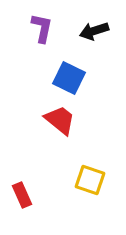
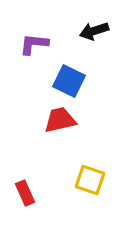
purple L-shape: moved 8 px left, 16 px down; rotated 96 degrees counterclockwise
blue square: moved 3 px down
red trapezoid: rotated 52 degrees counterclockwise
red rectangle: moved 3 px right, 2 px up
